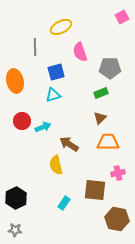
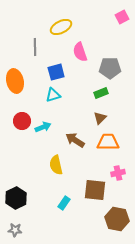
brown arrow: moved 6 px right, 4 px up
